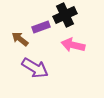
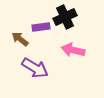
black cross: moved 2 px down
purple rectangle: rotated 12 degrees clockwise
pink arrow: moved 5 px down
